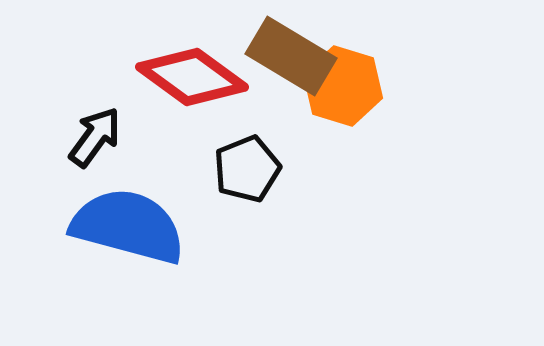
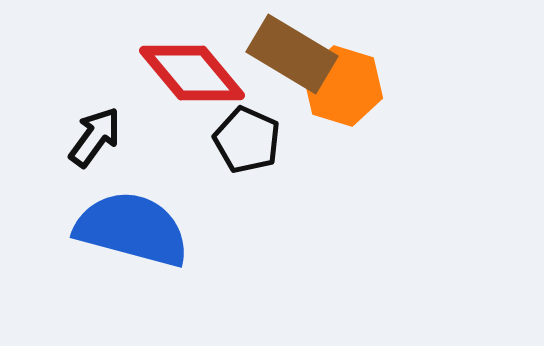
brown rectangle: moved 1 px right, 2 px up
red diamond: moved 4 px up; rotated 14 degrees clockwise
black pentagon: moved 29 px up; rotated 26 degrees counterclockwise
blue semicircle: moved 4 px right, 3 px down
